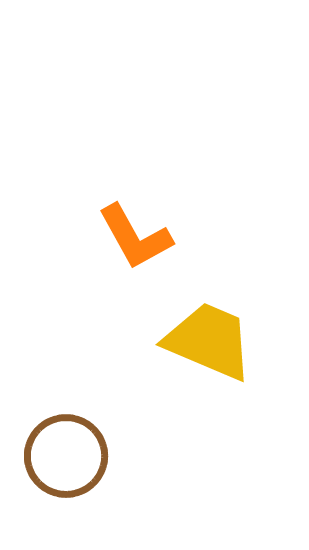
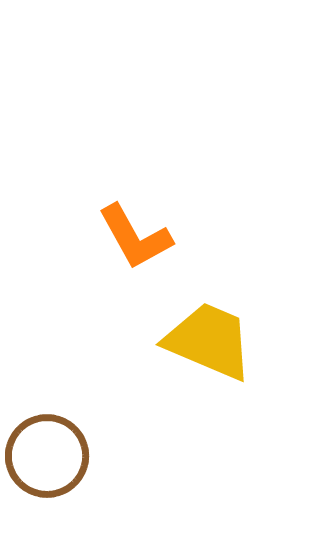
brown circle: moved 19 px left
